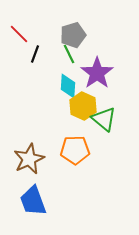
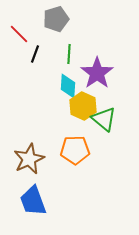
gray pentagon: moved 17 px left, 16 px up
green line: rotated 30 degrees clockwise
